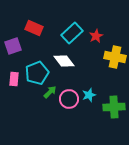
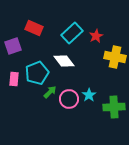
cyan star: rotated 16 degrees counterclockwise
